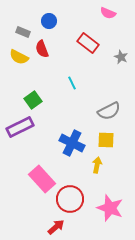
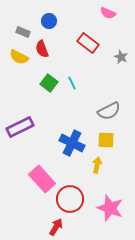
green square: moved 16 px right, 17 px up; rotated 18 degrees counterclockwise
red arrow: rotated 18 degrees counterclockwise
